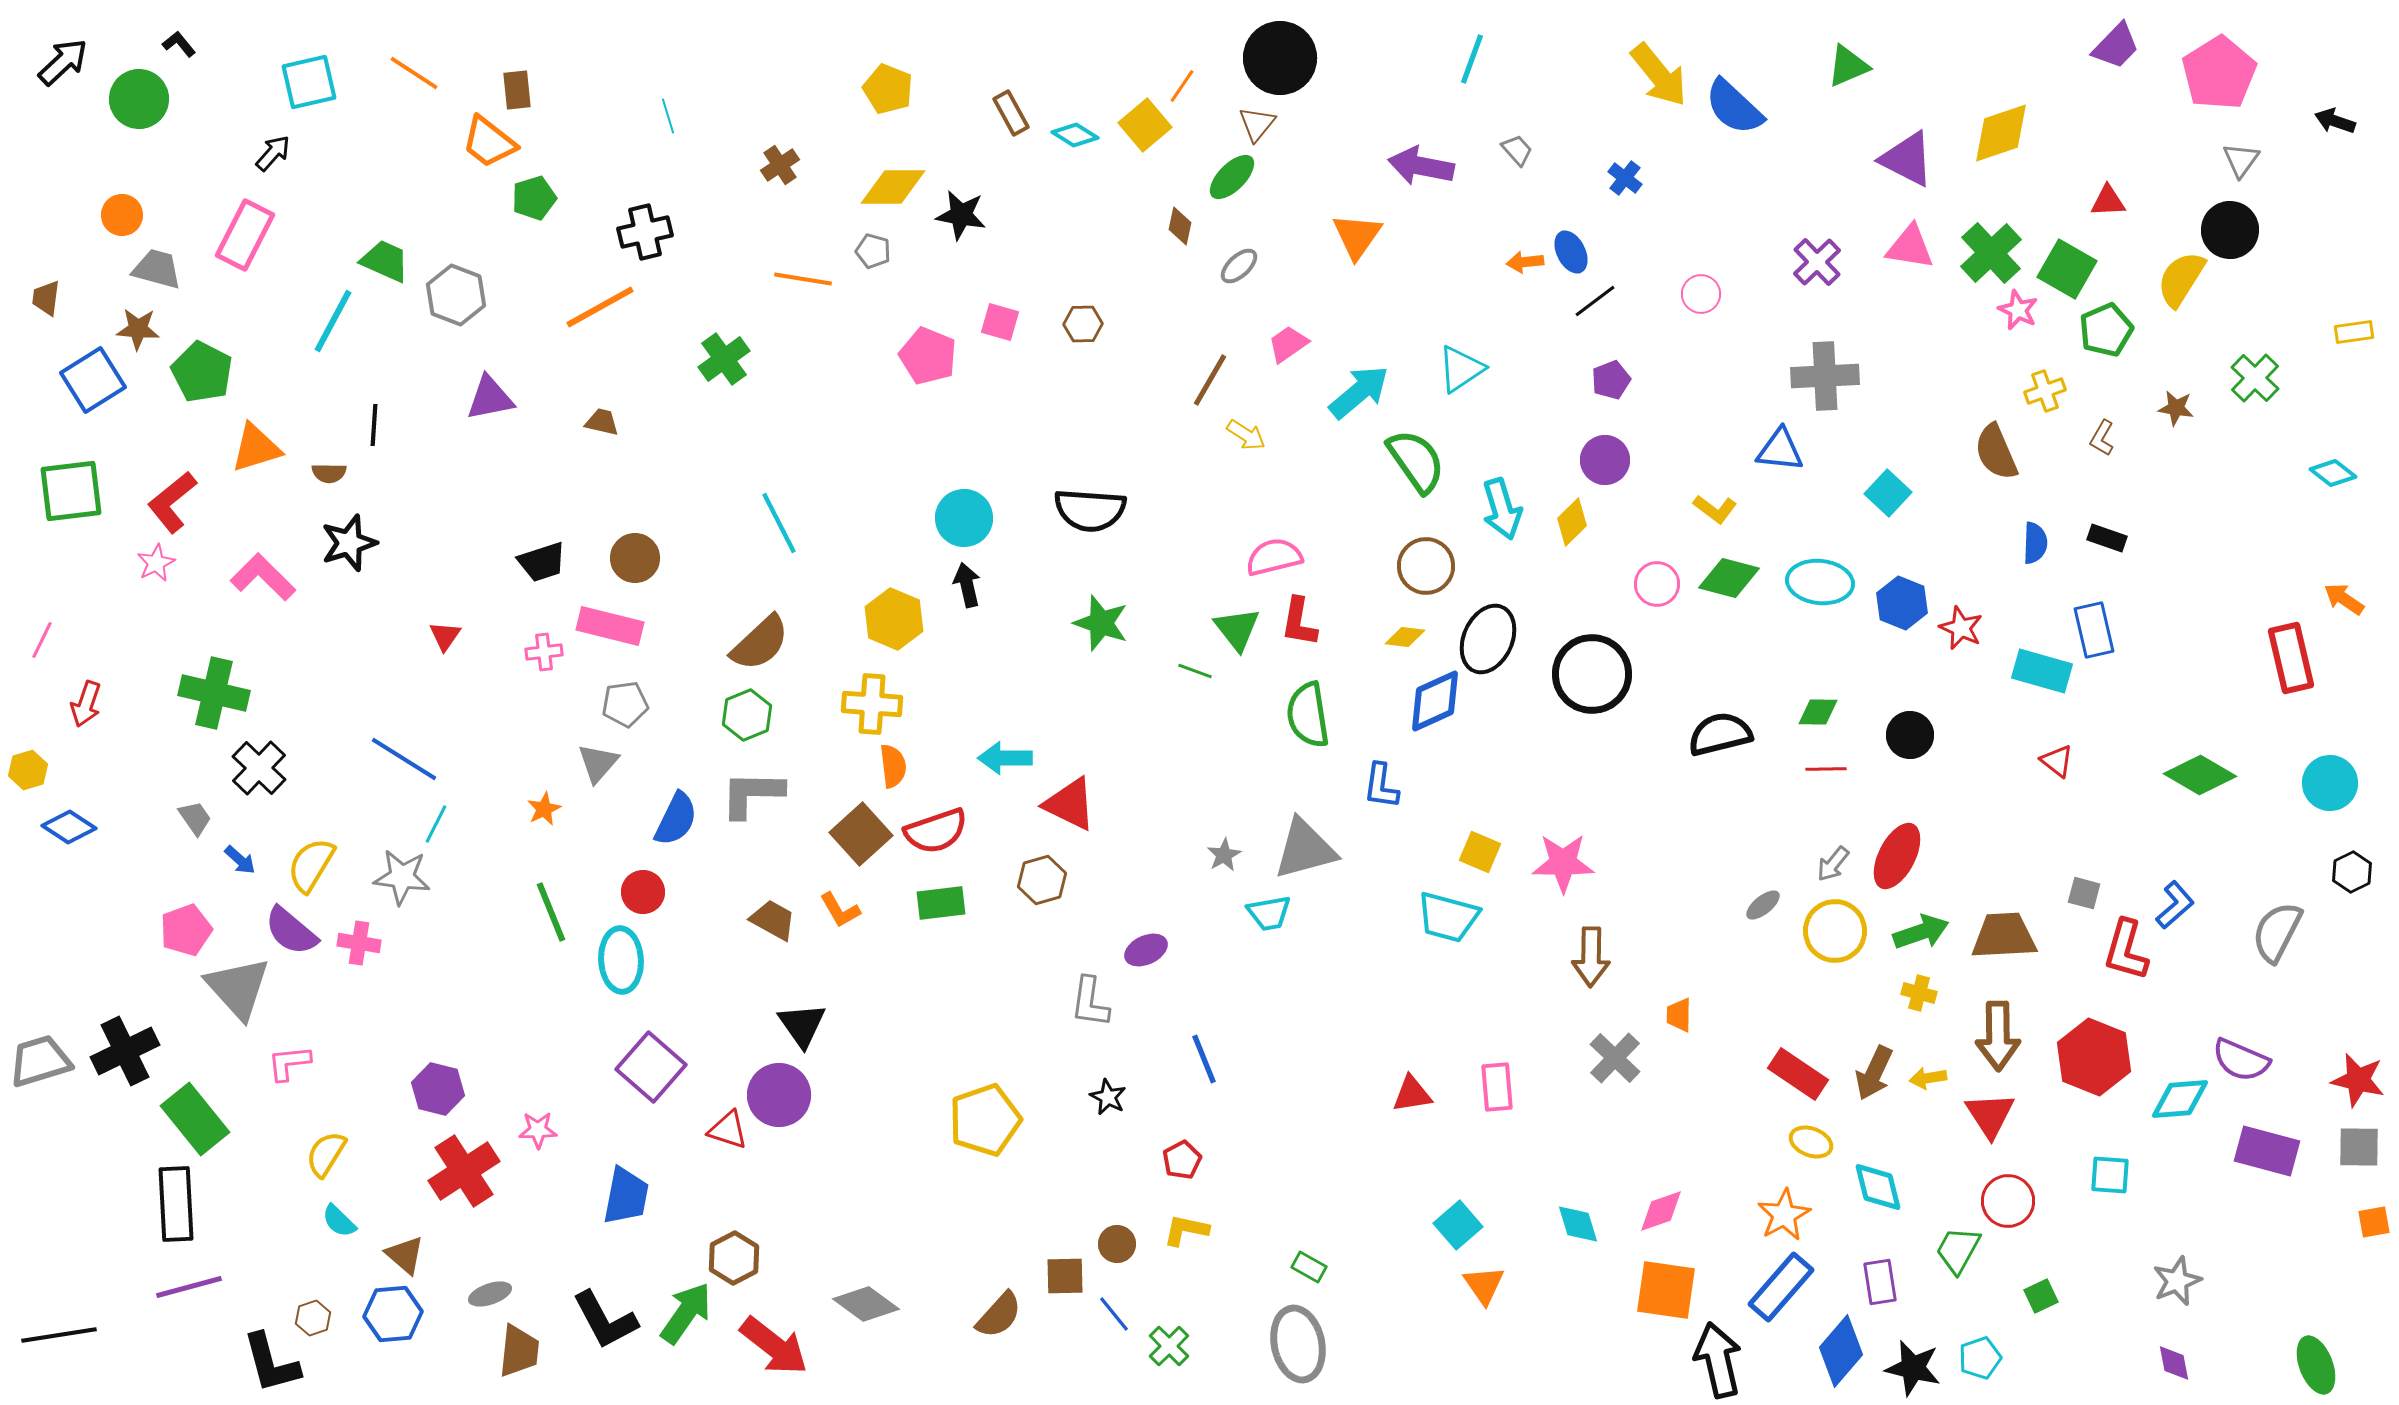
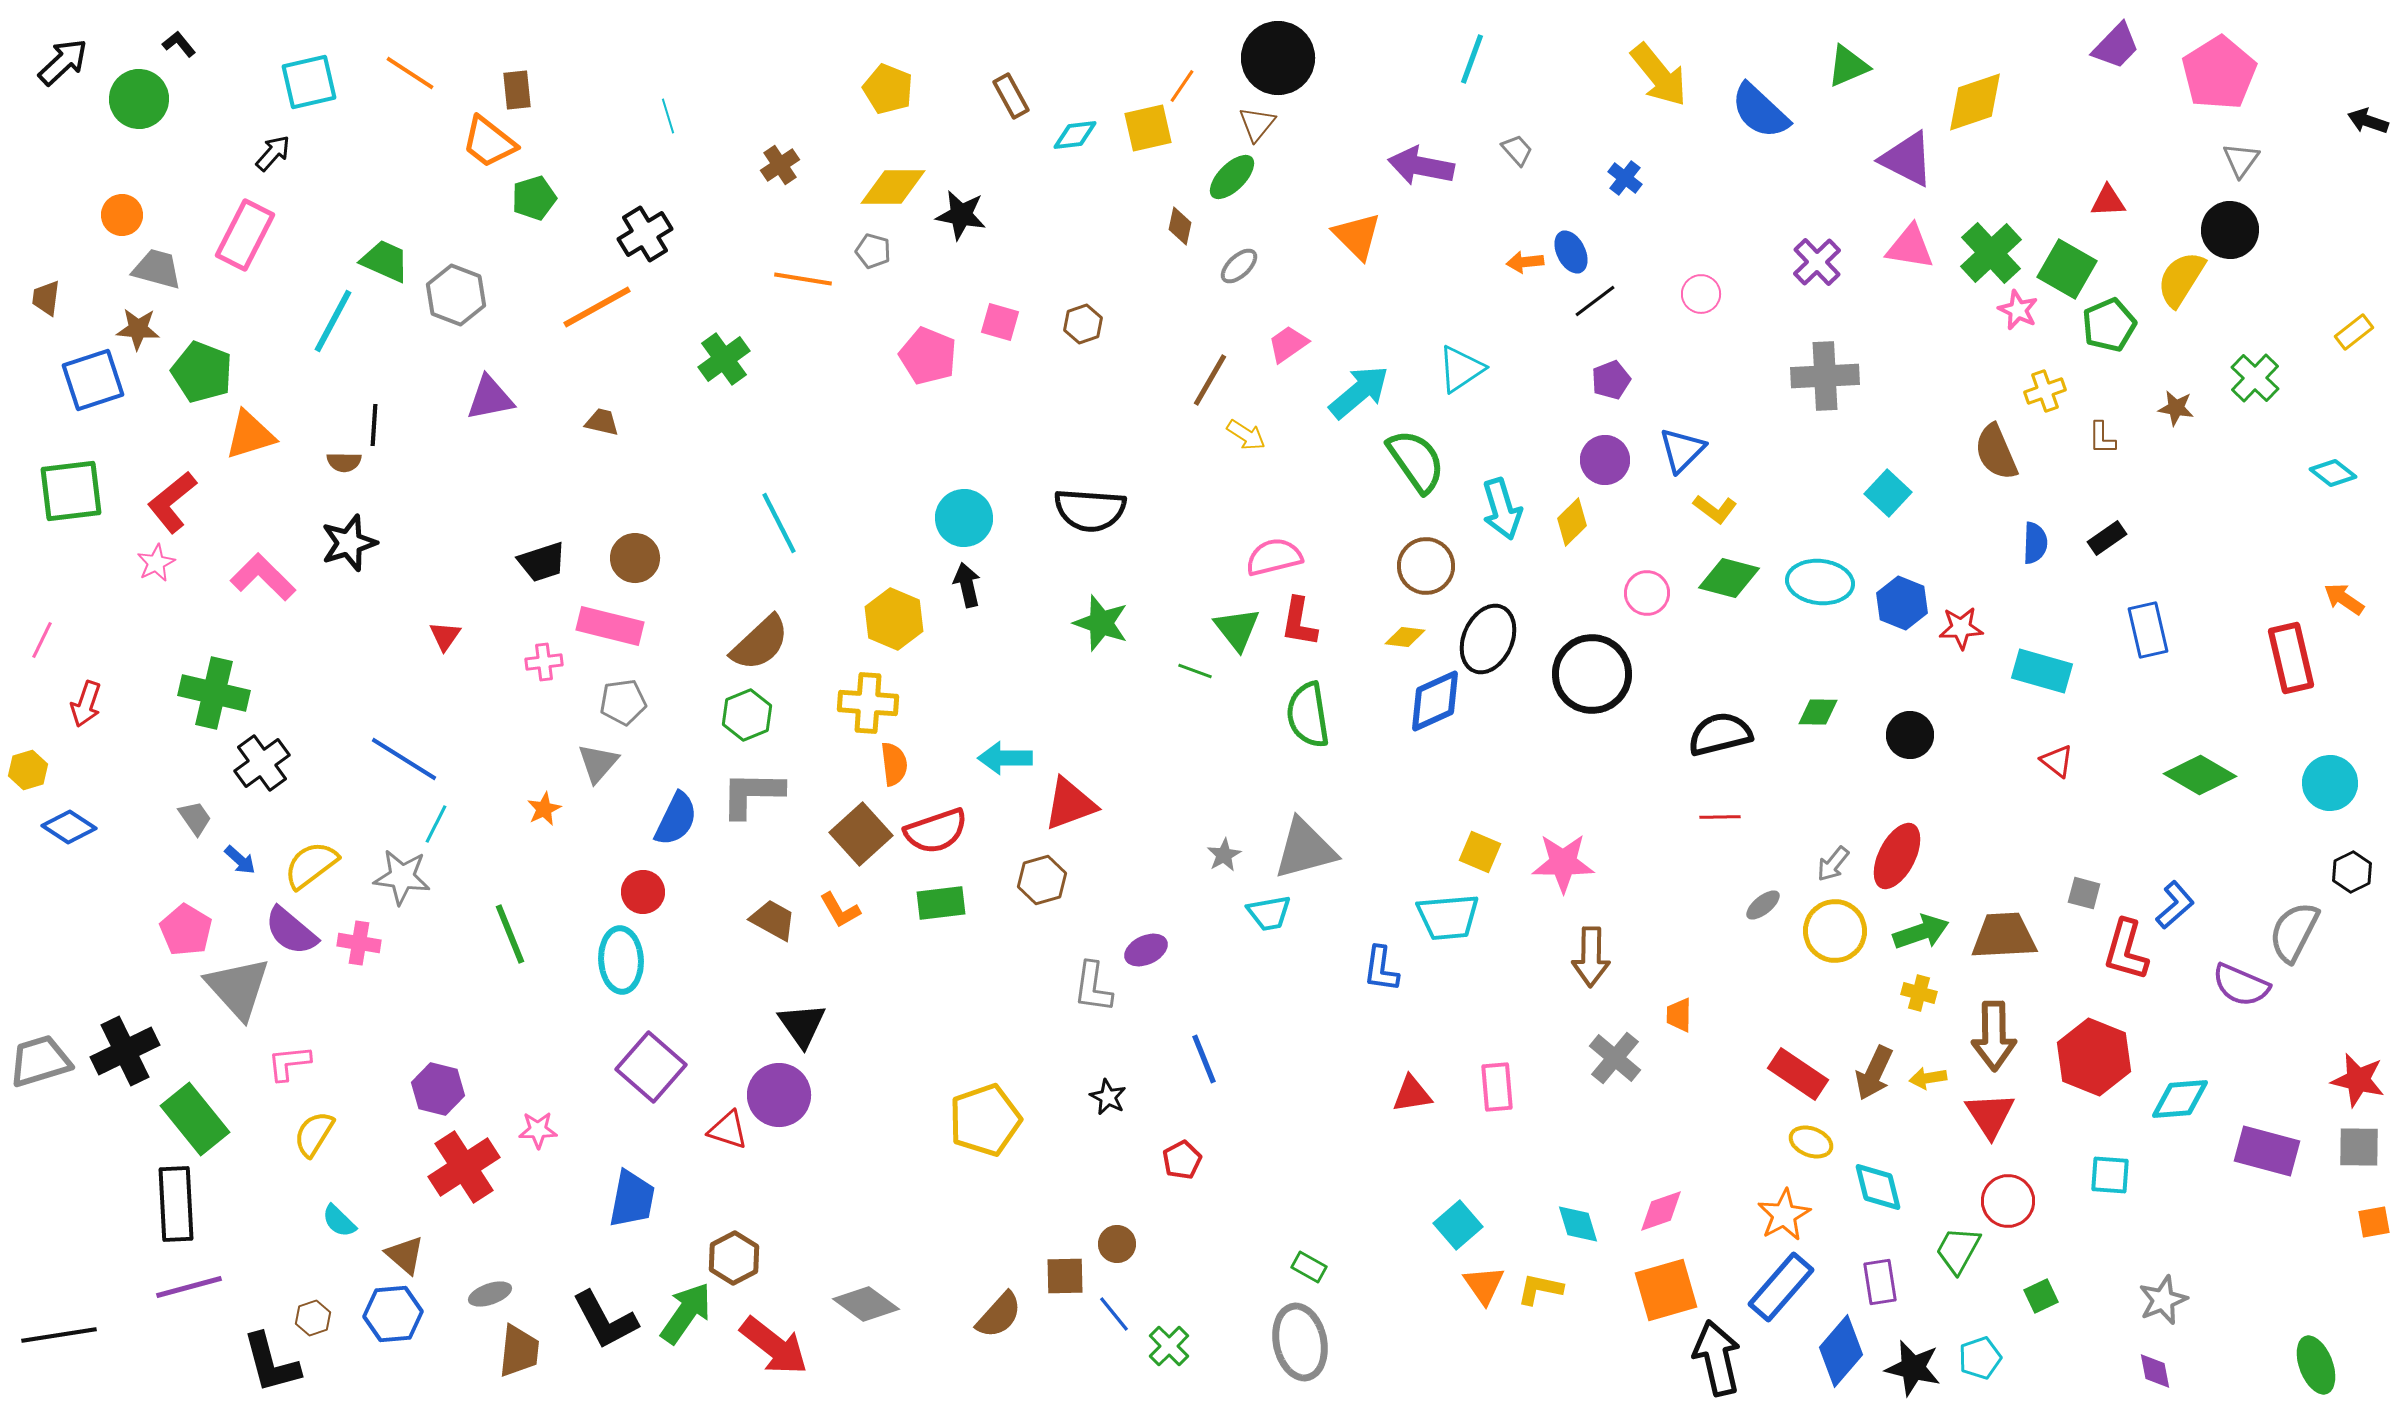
black circle at (1280, 58): moved 2 px left
orange line at (414, 73): moved 4 px left
blue semicircle at (1734, 107): moved 26 px right, 4 px down
brown rectangle at (1011, 113): moved 17 px up
black arrow at (2335, 121): moved 33 px right
yellow square at (1145, 125): moved 3 px right, 3 px down; rotated 27 degrees clockwise
yellow diamond at (2001, 133): moved 26 px left, 31 px up
cyan diamond at (1075, 135): rotated 39 degrees counterclockwise
black cross at (645, 232): moved 2 px down; rotated 18 degrees counterclockwise
orange triangle at (1357, 236): rotated 20 degrees counterclockwise
orange line at (600, 307): moved 3 px left
brown hexagon at (1083, 324): rotated 18 degrees counterclockwise
green pentagon at (2106, 330): moved 3 px right, 5 px up
yellow rectangle at (2354, 332): rotated 30 degrees counterclockwise
green pentagon at (202, 372): rotated 6 degrees counterclockwise
blue square at (93, 380): rotated 14 degrees clockwise
brown L-shape at (2102, 438): rotated 30 degrees counterclockwise
orange triangle at (256, 448): moved 6 px left, 13 px up
blue triangle at (1780, 450): moved 98 px left; rotated 51 degrees counterclockwise
brown semicircle at (329, 473): moved 15 px right, 11 px up
black rectangle at (2107, 538): rotated 54 degrees counterclockwise
pink circle at (1657, 584): moved 10 px left, 9 px down
red star at (1961, 628): rotated 27 degrees counterclockwise
blue rectangle at (2094, 630): moved 54 px right
pink cross at (544, 652): moved 10 px down
gray pentagon at (625, 704): moved 2 px left, 2 px up
yellow cross at (872, 704): moved 4 px left, 1 px up
orange semicircle at (893, 766): moved 1 px right, 2 px up
black cross at (259, 768): moved 3 px right, 5 px up; rotated 10 degrees clockwise
red line at (1826, 769): moved 106 px left, 48 px down
blue L-shape at (1381, 786): moved 183 px down
red triangle at (1070, 804): rotated 46 degrees counterclockwise
yellow semicircle at (311, 865): rotated 22 degrees clockwise
green line at (551, 912): moved 41 px left, 22 px down
cyan trapezoid at (1448, 917): rotated 20 degrees counterclockwise
pink pentagon at (186, 930): rotated 21 degrees counterclockwise
gray semicircle at (2277, 932): moved 17 px right
gray L-shape at (1090, 1002): moved 3 px right, 15 px up
brown arrow at (1998, 1036): moved 4 px left
gray cross at (1615, 1058): rotated 4 degrees counterclockwise
purple semicircle at (2241, 1060): moved 75 px up
yellow semicircle at (326, 1154): moved 12 px left, 20 px up
red cross at (464, 1171): moved 4 px up
blue trapezoid at (626, 1196): moved 6 px right, 3 px down
yellow L-shape at (1186, 1230): moved 354 px right, 59 px down
gray star at (2177, 1281): moved 14 px left, 19 px down
orange square at (1666, 1290): rotated 24 degrees counterclockwise
gray ellipse at (1298, 1344): moved 2 px right, 2 px up
black arrow at (1718, 1360): moved 1 px left, 2 px up
purple diamond at (2174, 1363): moved 19 px left, 8 px down
